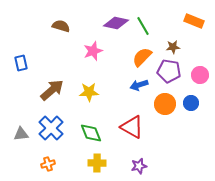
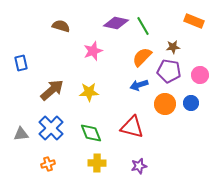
red triangle: rotated 15 degrees counterclockwise
